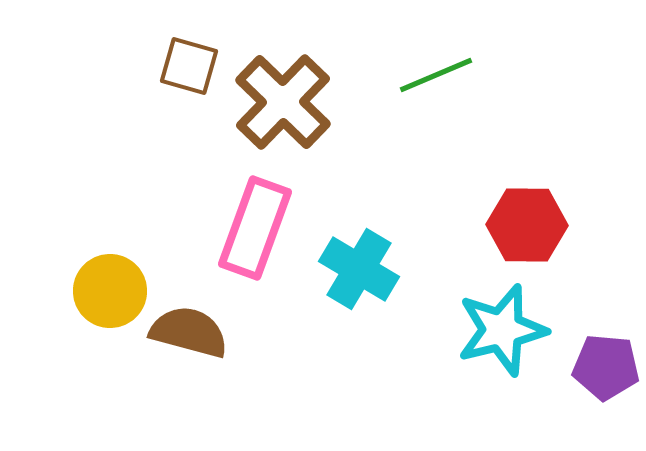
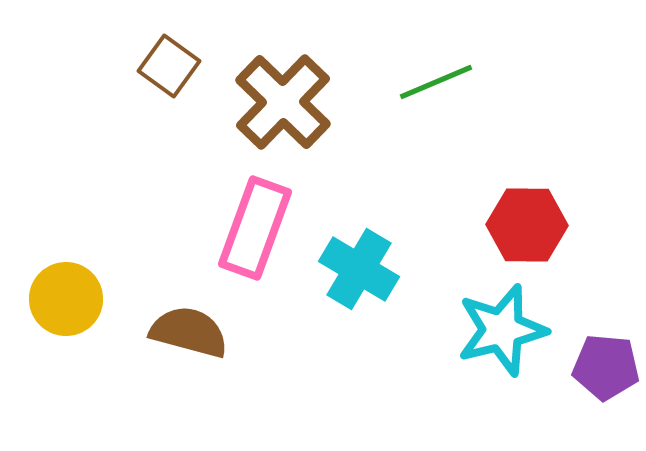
brown square: moved 20 px left; rotated 20 degrees clockwise
green line: moved 7 px down
yellow circle: moved 44 px left, 8 px down
